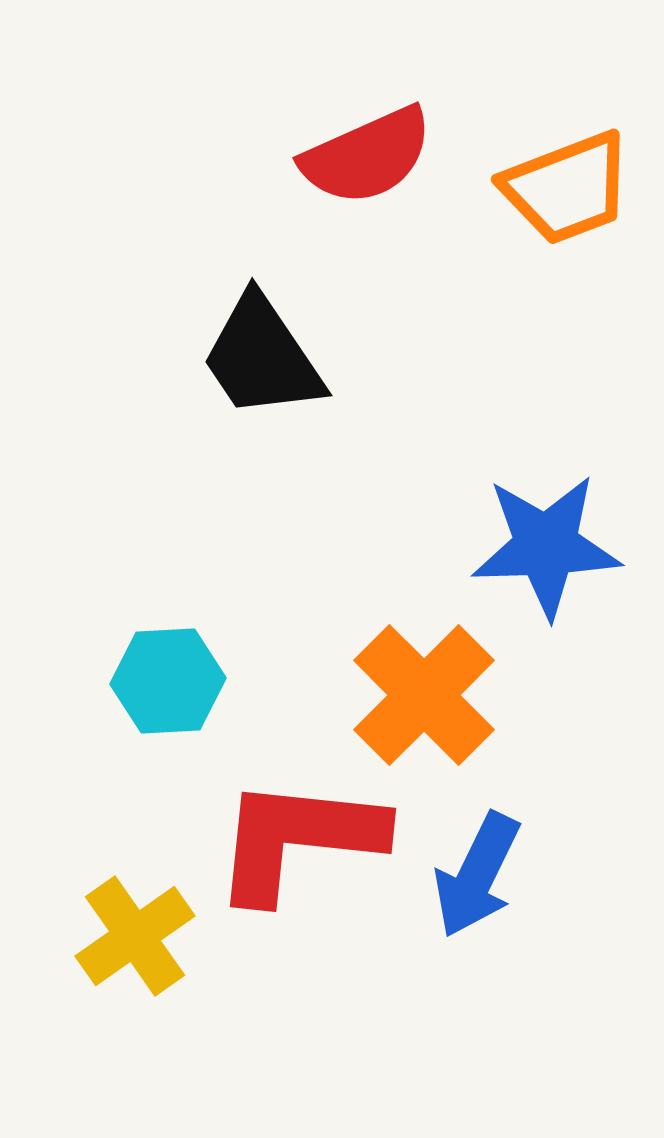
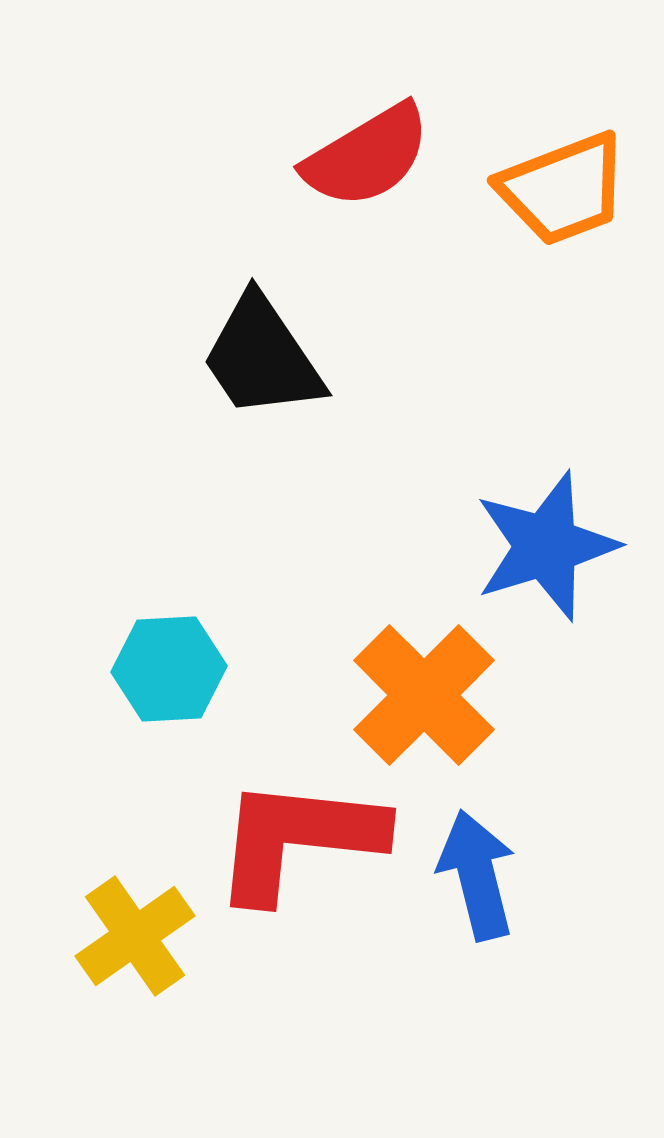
red semicircle: rotated 7 degrees counterclockwise
orange trapezoid: moved 4 px left, 1 px down
blue star: rotated 15 degrees counterclockwise
cyan hexagon: moved 1 px right, 12 px up
blue arrow: rotated 140 degrees clockwise
